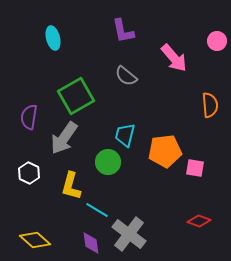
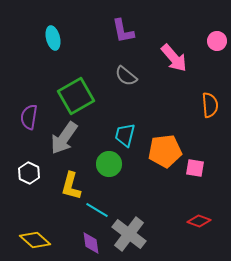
green circle: moved 1 px right, 2 px down
